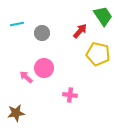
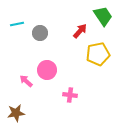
gray circle: moved 2 px left
yellow pentagon: rotated 25 degrees counterclockwise
pink circle: moved 3 px right, 2 px down
pink arrow: moved 4 px down
